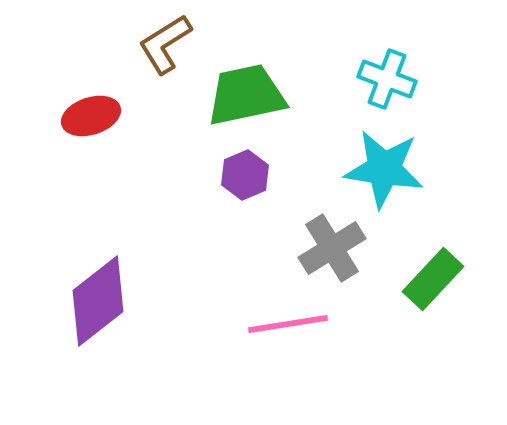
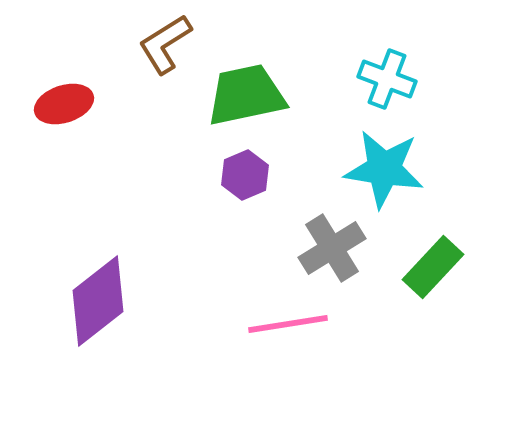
red ellipse: moved 27 px left, 12 px up
green rectangle: moved 12 px up
